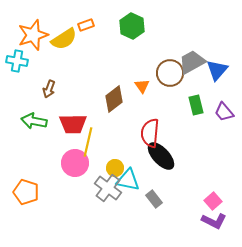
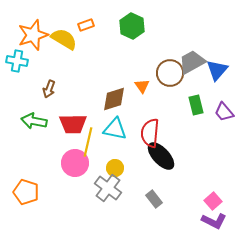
yellow semicircle: rotated 116 degrees counterclockwise
brown diamond: rotated 20 degrees clockwise
cyan triangle: moved 13 px left, 51 px up
